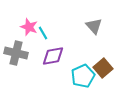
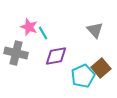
gray triangle: moved 1 px right, 4 px down
purple diamond: moved 3 px right
brown square: moved 2 px left
